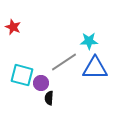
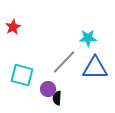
red star: rotated 21 degrees clockwise
cyan star: moved 1 px left, 3 px up
gray line: rotated 12 degrees counterclockwise
purple circle: moved 7 px right, 6 px down
black semicircle: moved 8 px right
